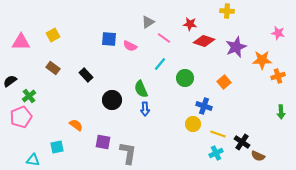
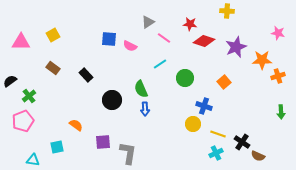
cyan line: rotated 16 degrees clockwise
pink pentagon: moved 2 px right, 4 px down
purple square: rotated 14 degrees counterclockwise
